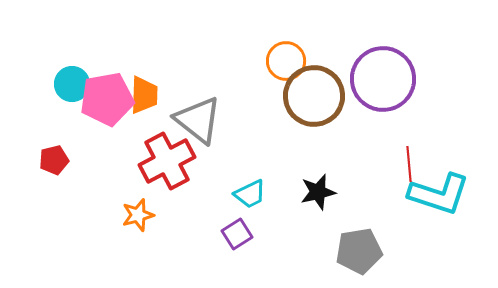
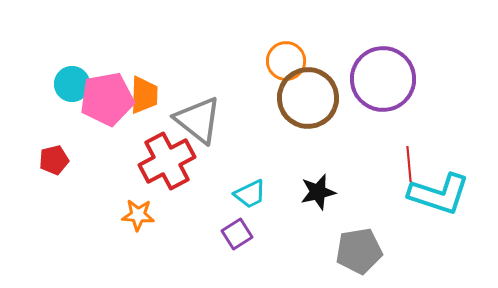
brown circle: moved 6 px left, 2 px down
orange star: rotated 20 degrees clockwise
